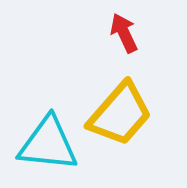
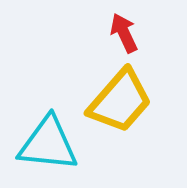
yellow trapezoid: moved 13 px up
